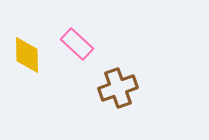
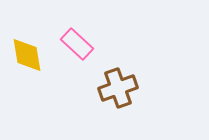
yellow diamond: rotated 9 degrees counterclockwise
